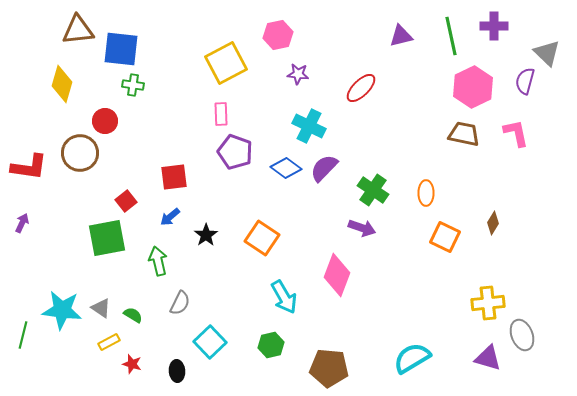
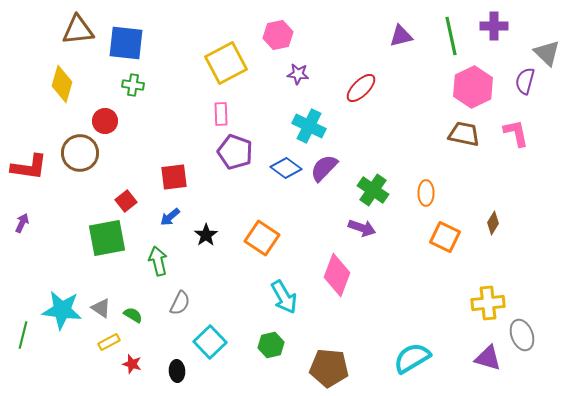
blue square at (121, 49): moved 5 px right, 6 px up
